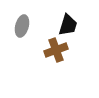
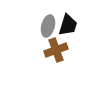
gray ellipse: moved 26 px right
